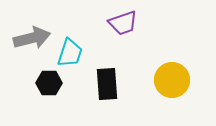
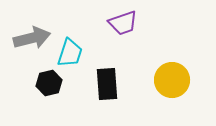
black hexagon: rotated 15 degrees counterclockwise
